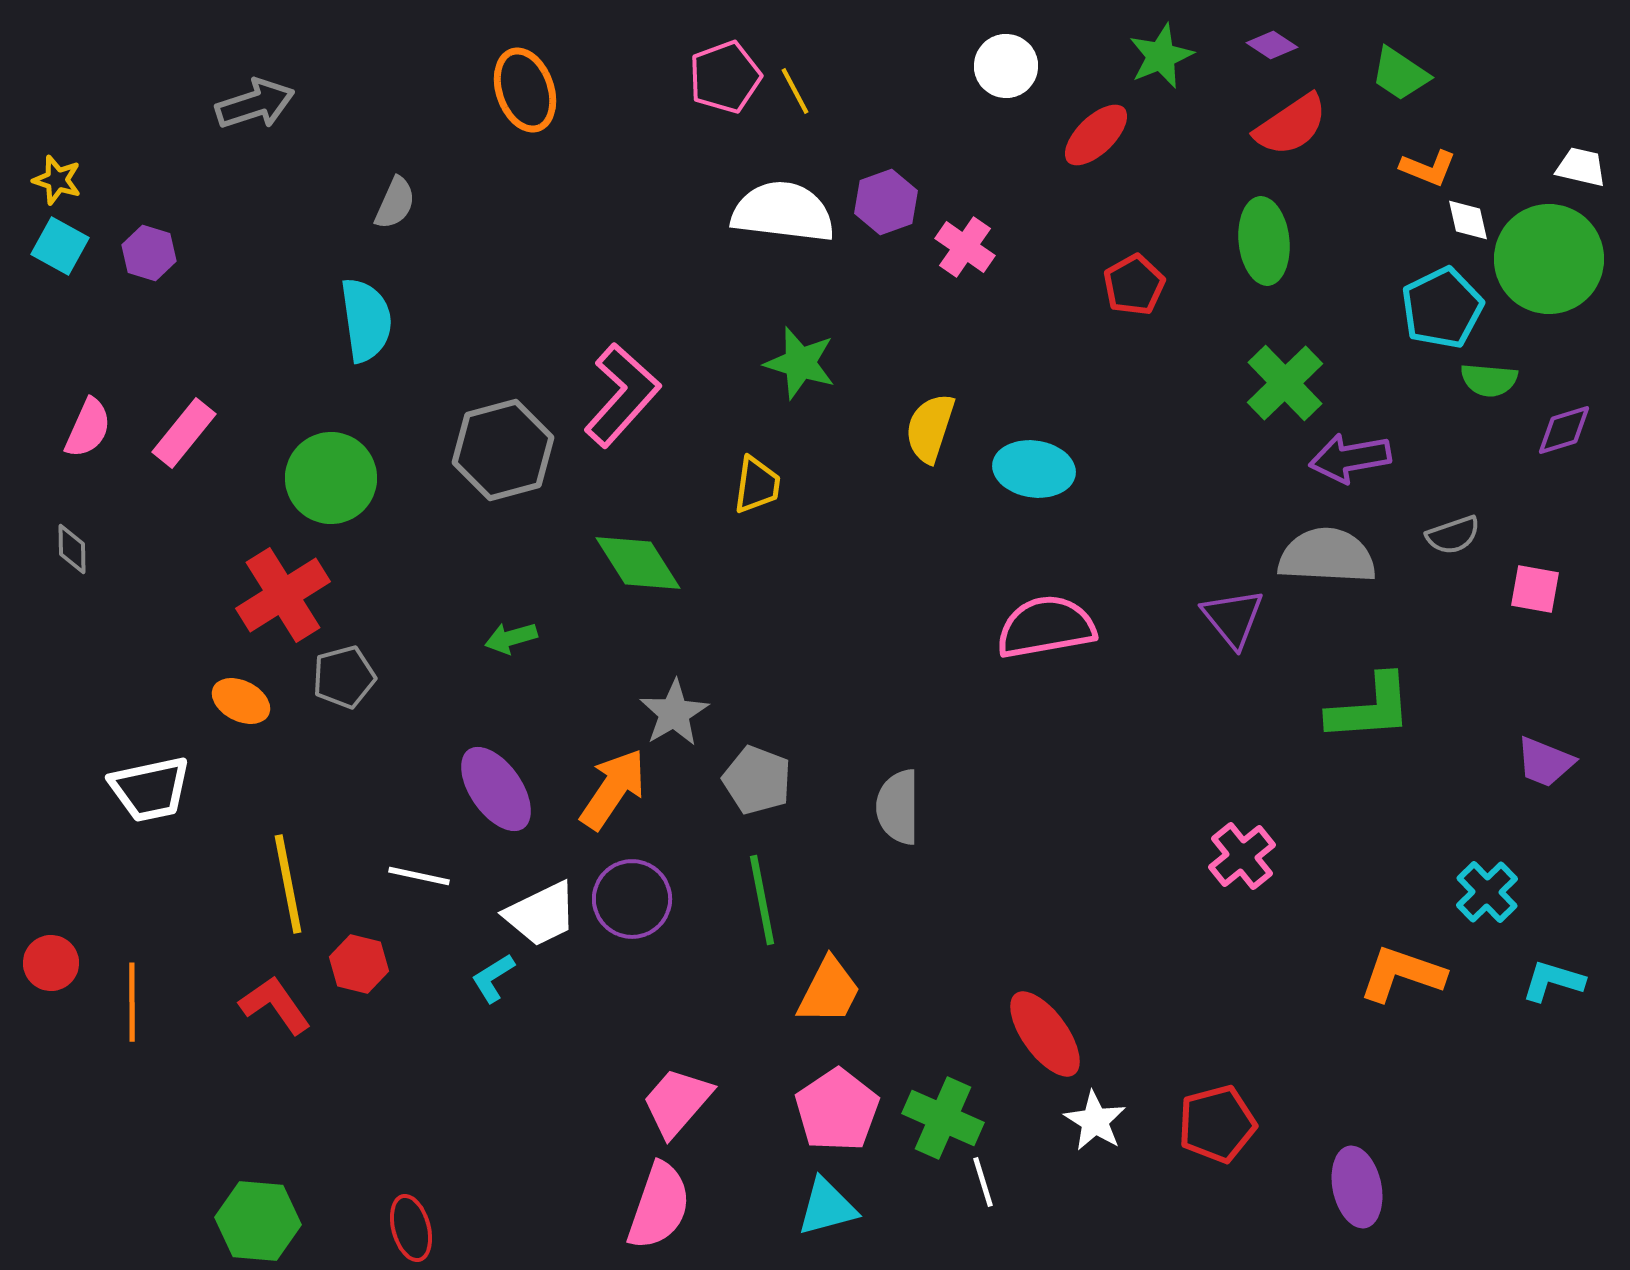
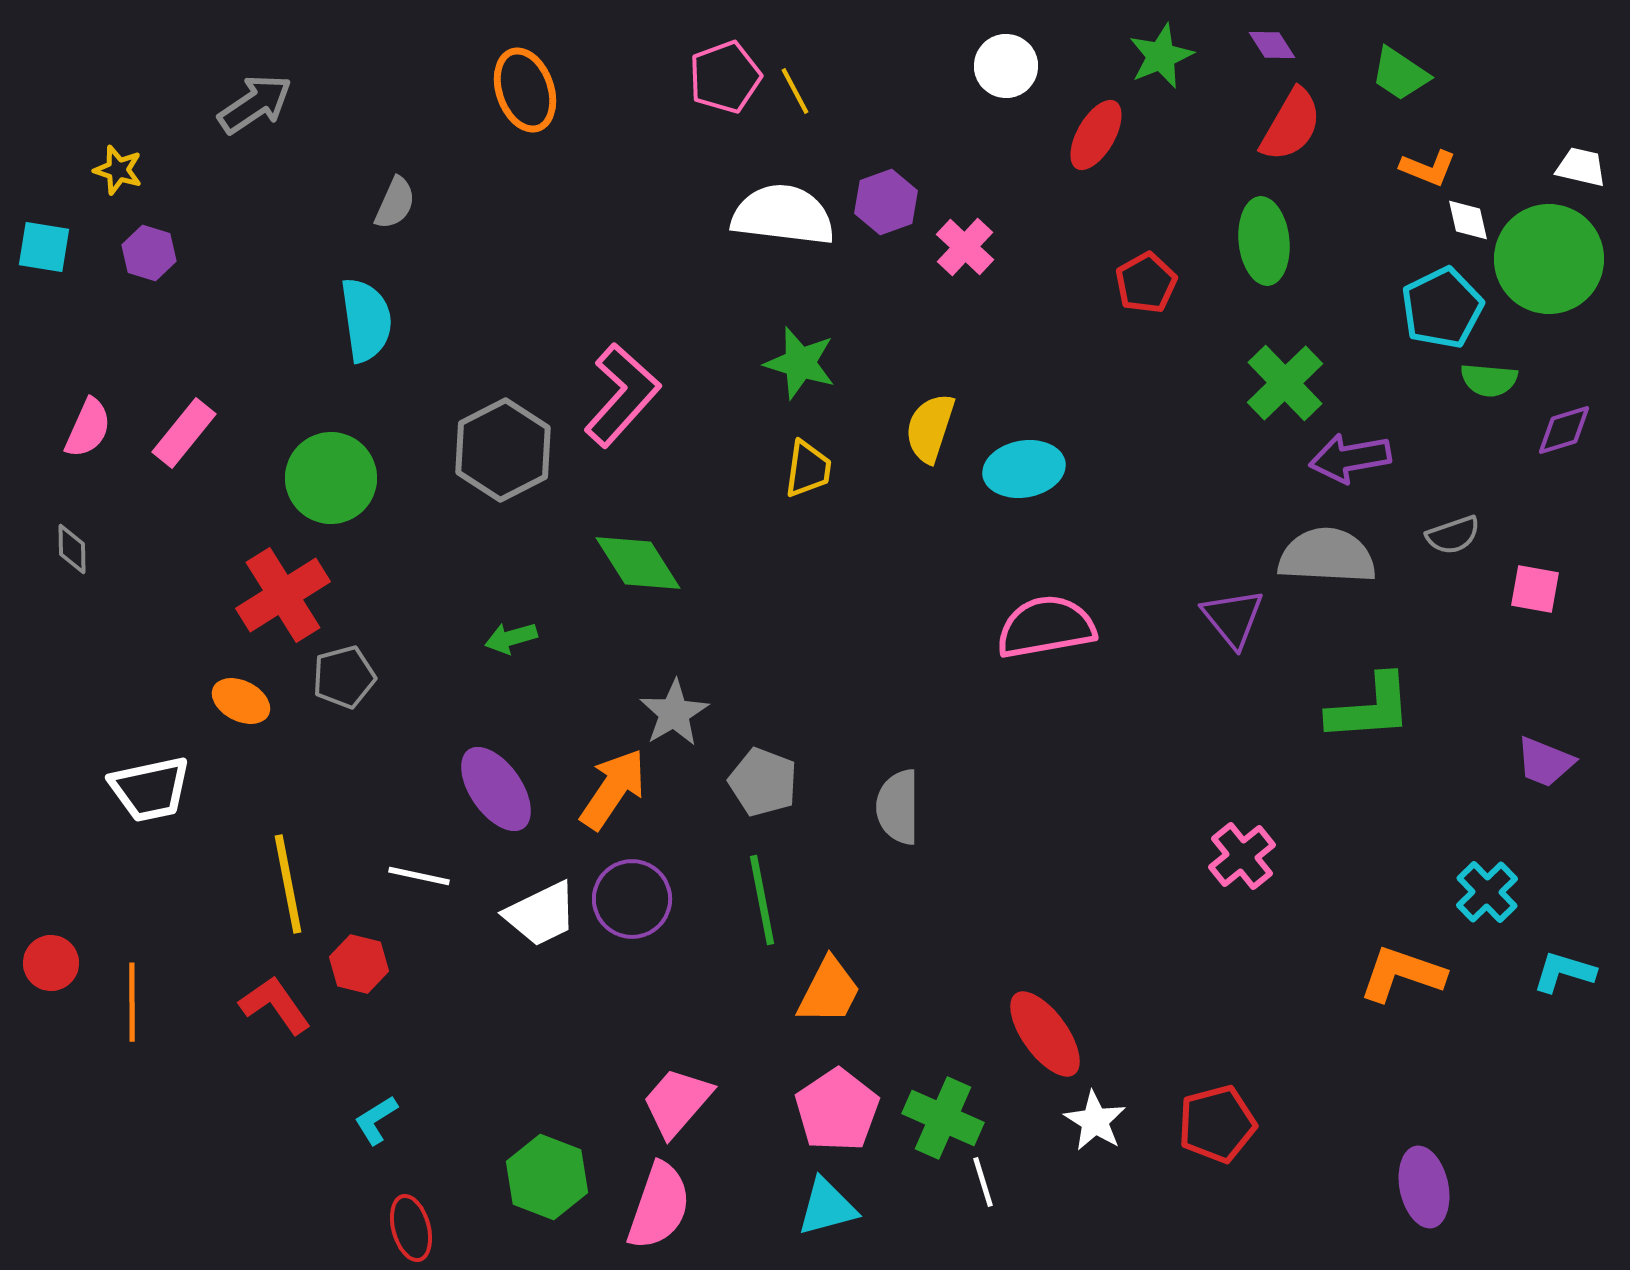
purple diamond at (1272, 45): rotated 24 degrees clockwise
gray arrow at (255, 104): rotated 16 degrees counterclockwise
red semicircle at (1291, 125): rotated 26 degrees counterclockwise
red ellipse at (1096, 135): rotated 16 degrees counterclockwise
yellow star at (57, 180): moved 61 px right, 10 px up
white semicircle at (783, 212): moved 3 px down
cyan square at (60, 246): moved 16 px left, 1 px down; rotated 20 degrees counterclockwise
pink cross at (965, 247): rotated 8 degrees clockwise
red pentagon at (1134, 285): moved 12 px right, 2 px up
gray hexagon at (503, 450): rotated 12 degrees counterclockwise
cyan ellipse at (1034, 469): moved 10 px left; rotated 18 degrees counterclockwise
yellow trapezoid at (757, 485): moved 51 px right, 16 px up
gray pentagon at (757, 780): moved 6 px right, 2 px down
cyan L-shape at (493, 978): moved 117 px left, 142 px down
cyan L-shape at (1553, 981): moved 11 px right, 9 px up
purple ellipse at (1357, 1187): moved 67 px right
green hexagon at (258, 1221): moved 289 px right, 44 px up; rotated 16 degrees clockwise
